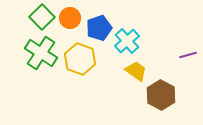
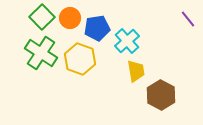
blue pentagon: moved 2 px left; rotated 10 degrees clockwise
purple line: moved 36 px up; rotated 66 degrees clockwise
yellow trapezoid: rotated 45 degrees clockwise
